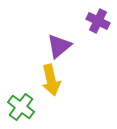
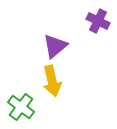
purple triangle: moved 4 px left
yellow arrow: moved 1 px right, 1 px down
